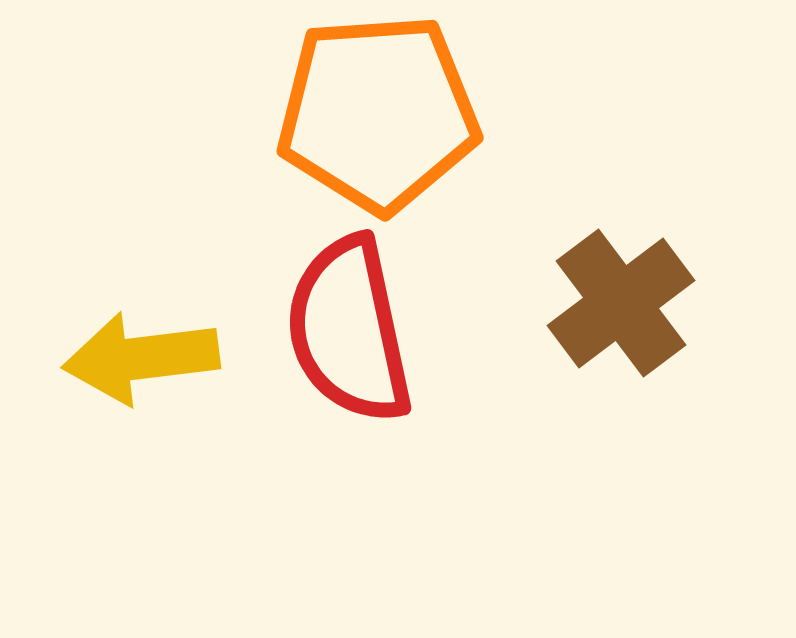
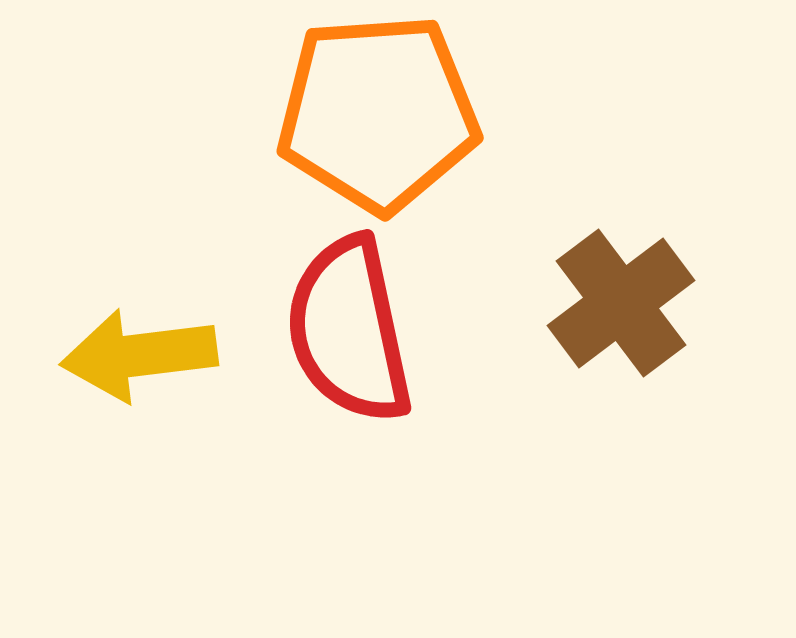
yellow arrow: moved 2 px left, 3 px up
